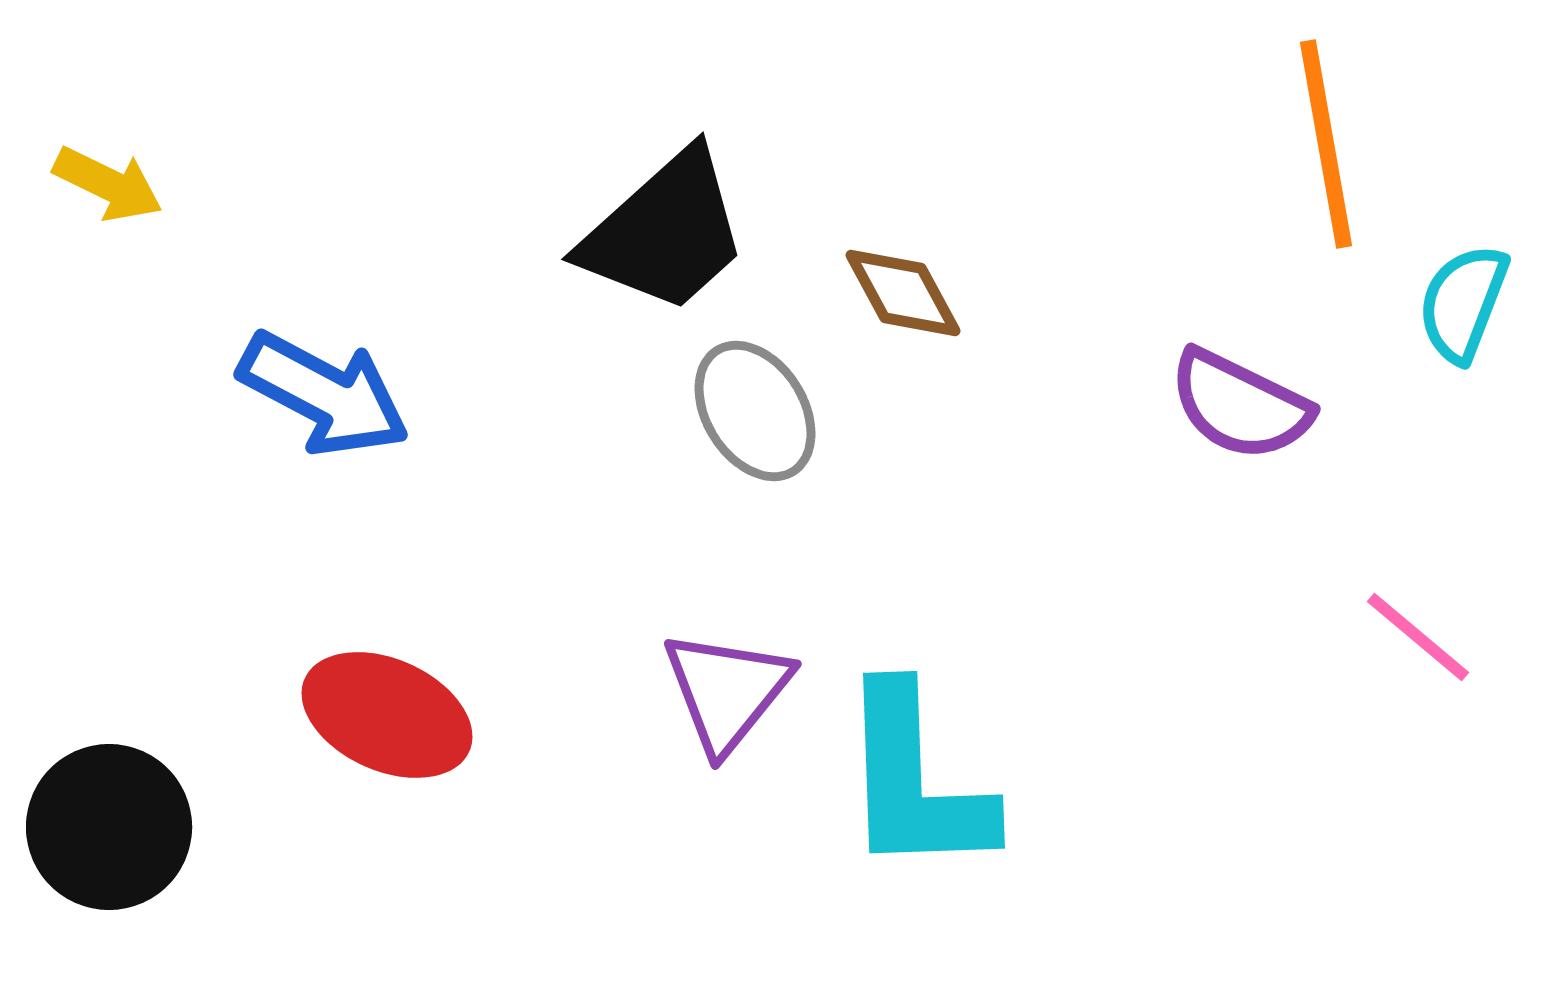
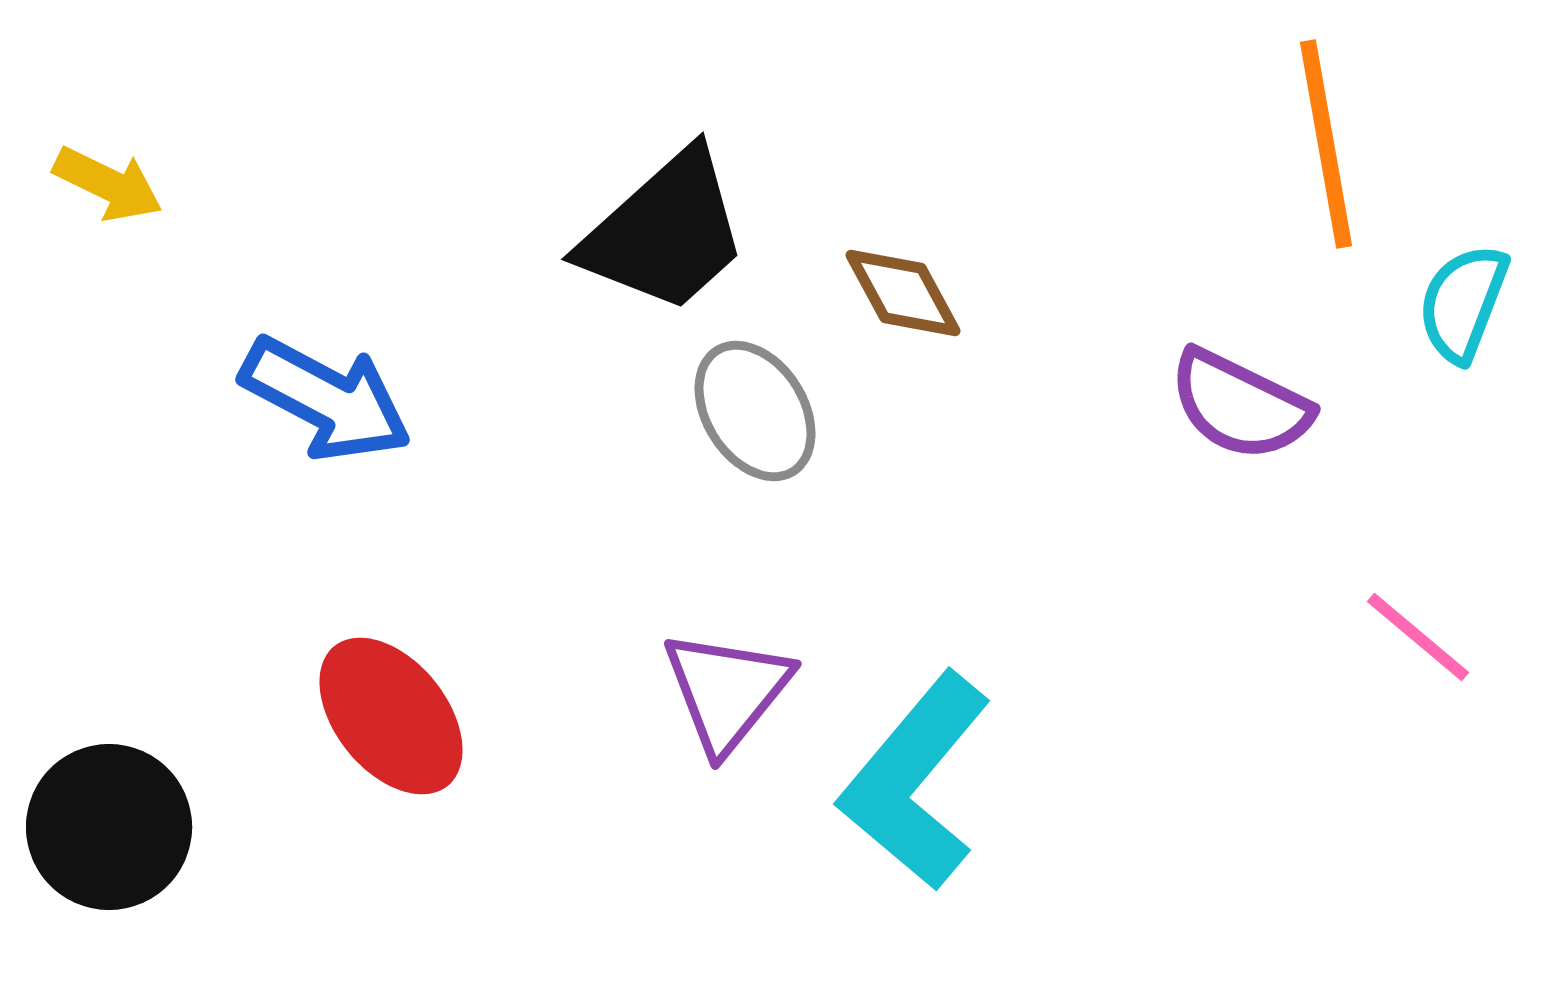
blue arrow: moved 2 px right, 5 px down
red ellipse: moved 4 px right, 1 px down; rotated 27 degrees clockwise
cyan L-shape: rotated 42 degrees clockwise
